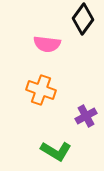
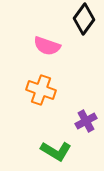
black diamond: moved 1 px right
pink semicircle: moved 2 px down; rotated 12 degrees clockwise
purple cross: moved 5 px down
